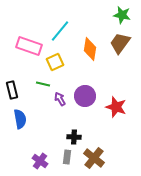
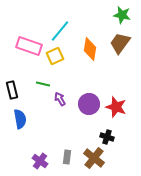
yellow square: moved 6 px up
purple circle: moved 4 px right, 8 px down
black cross: moved 33 px right; rotated 16 degrees clockwise
